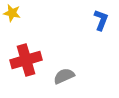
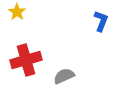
yellow star: moved 5 px right, 1 px up; rotated 24 degrees clockwise
blue L-shape: moved 1 px down
